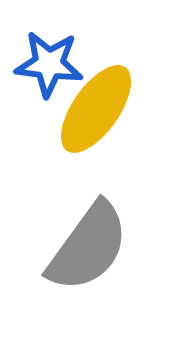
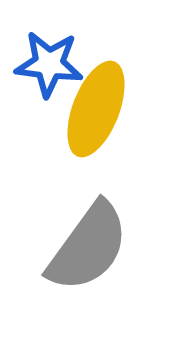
yellow ellipse: rotated 14 degrees counterclockwise
